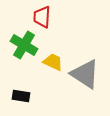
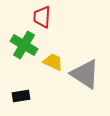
black rectangle: rotated 18 degrees counterclockwise
